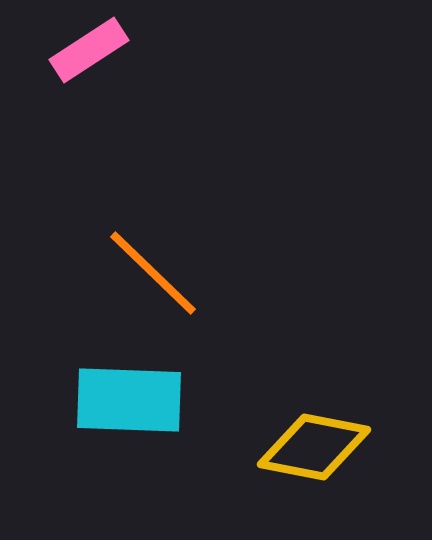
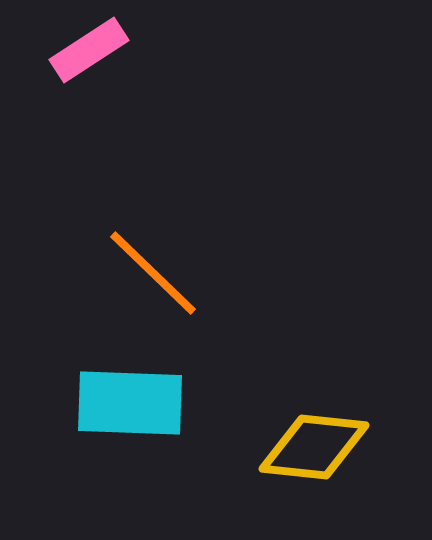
cyan rectangle: moved 1 px right, 3 px down
yellow diamond: rotated 5 degrees counterclockwise
